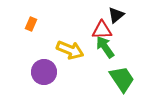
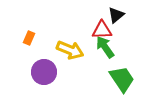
orange rectangle: moved 2 px left, 14 px down
